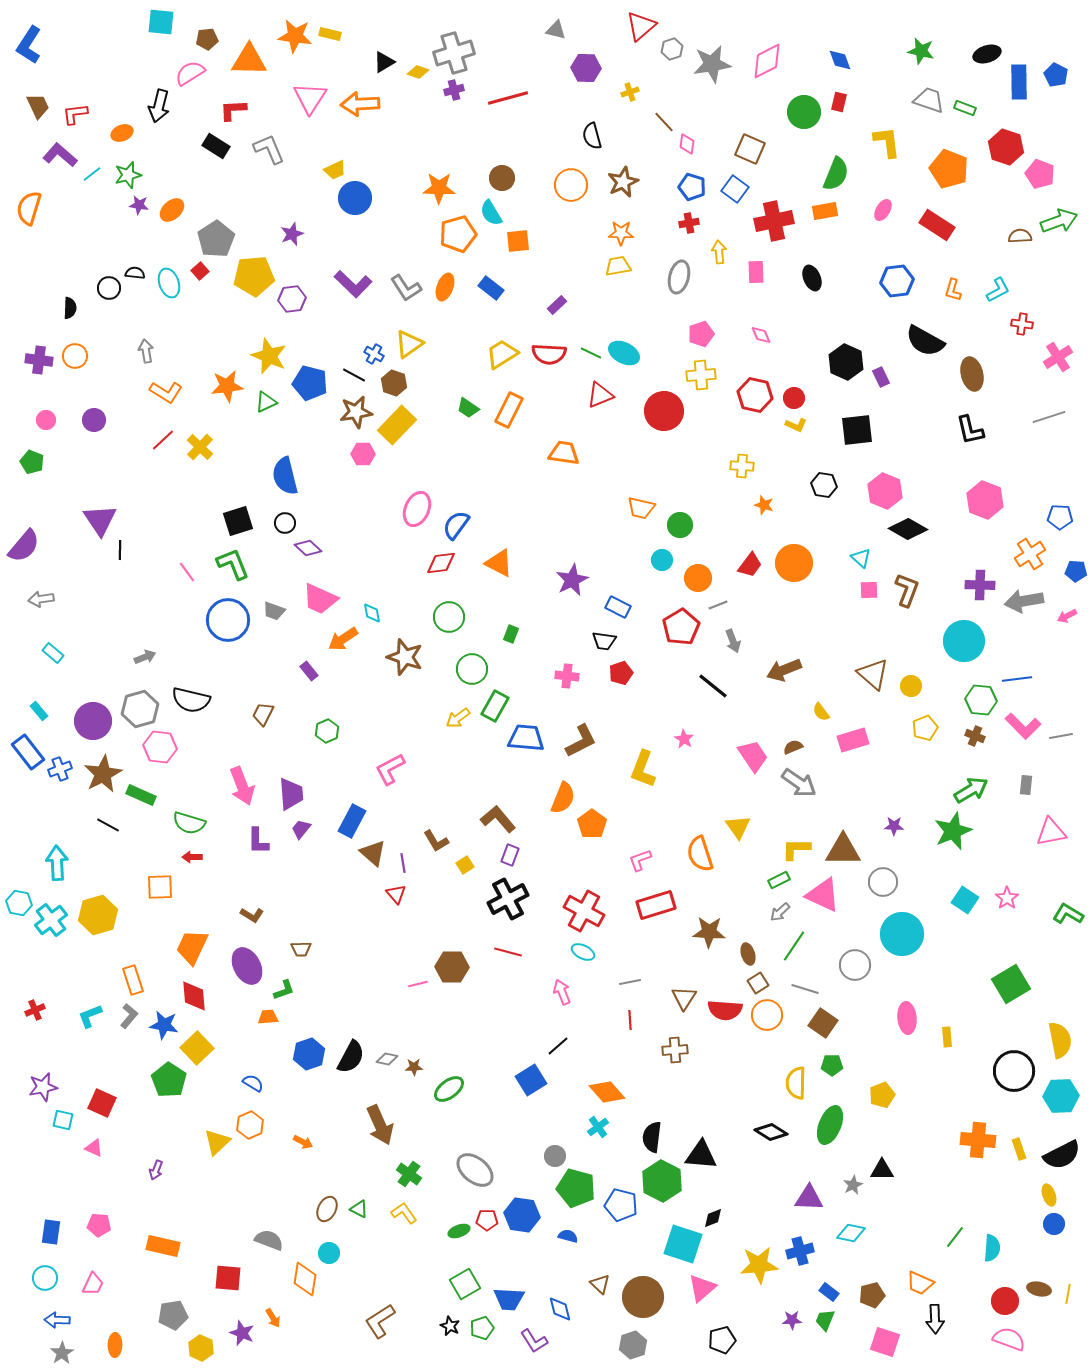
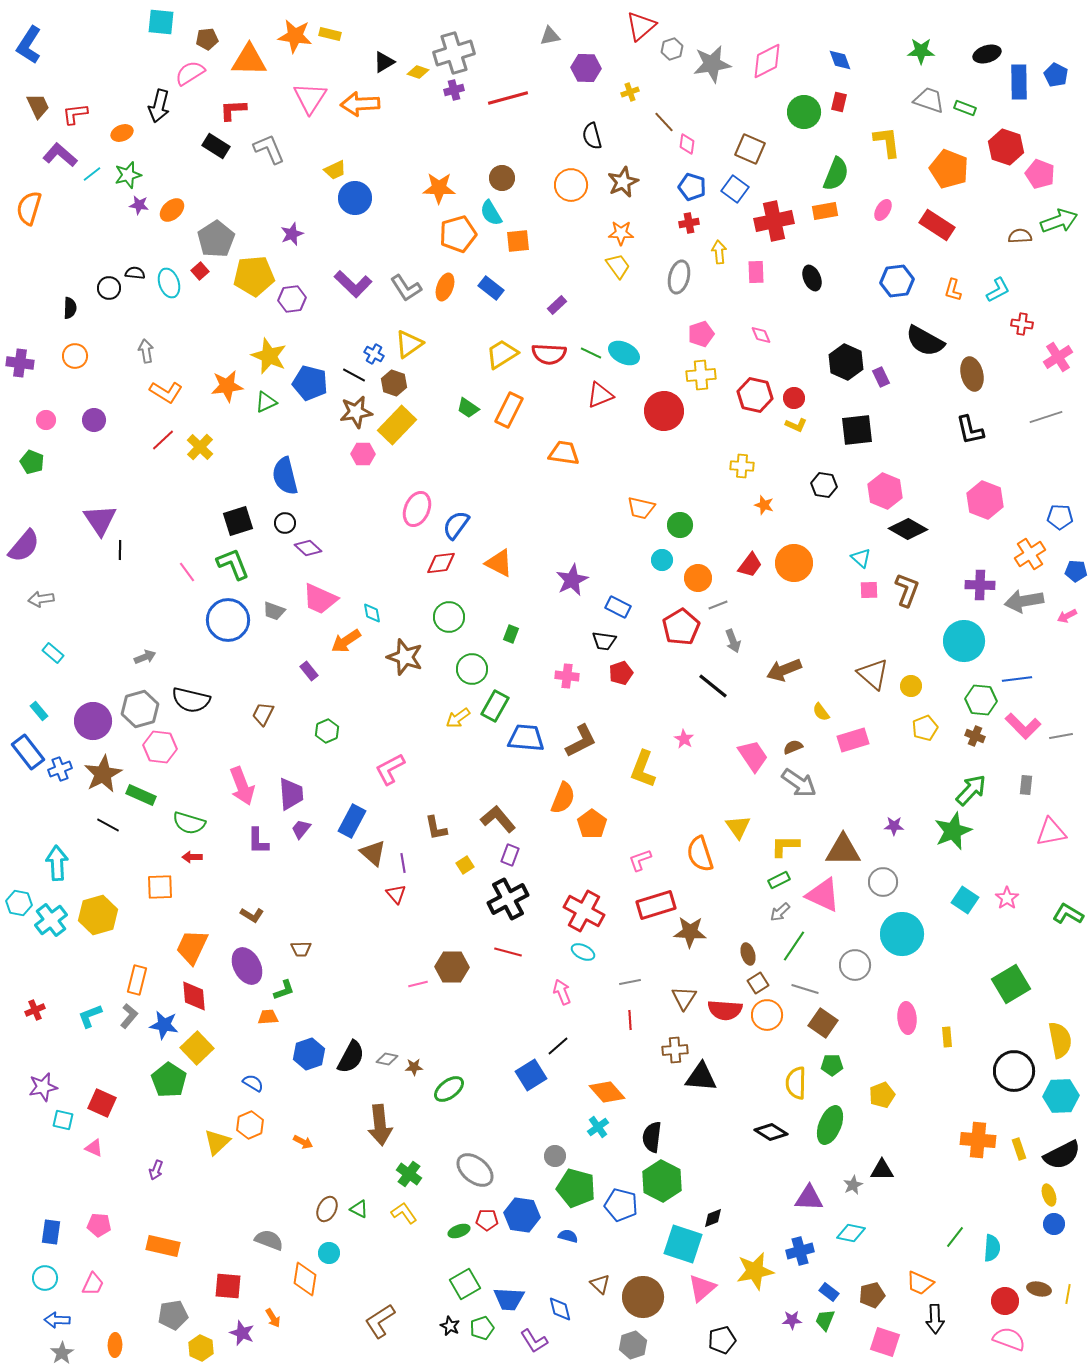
gray triangle at (556, 30): moved 6 px left, 6 px down; rotated 25 degrees counterclockwise
green star at (921, 51): rotated 12 degrees counterclockwise
yellow trapezoid at (618, 266): rotated 64 degrees clockwise
purple cross at (39, 360): moved 19 px left, 3 px down
gray line at (1049, 417): moved 3 px left
orange arrow at (343, 639): moved 3 px right, 2 px down
green arrow at (971, 790): rotated 16 degrees counterclockwise
brown L-shape at (436, 841): moved 13 px up; rotated 20 degrees clockwise
yellow L-shape at (796, 849): moved 11 px left, 3 px up
brown star at (709, 932): moved 19 px left
orange rectangle at (133, 980): moved 4 px right; rotated 32 degrees clockwise
blue square at (531, 1080): moved 5 px up
brown arrow at (380, 1125): rotated 18 degrees clockwise
black triangle at (701, 1155): moved 78 px up
yellow star at (759, 1265): moved 4 px left, 6 px down; rotated 6 degrees counterclockwise
red square at (228, 1278): moved 8 px down
